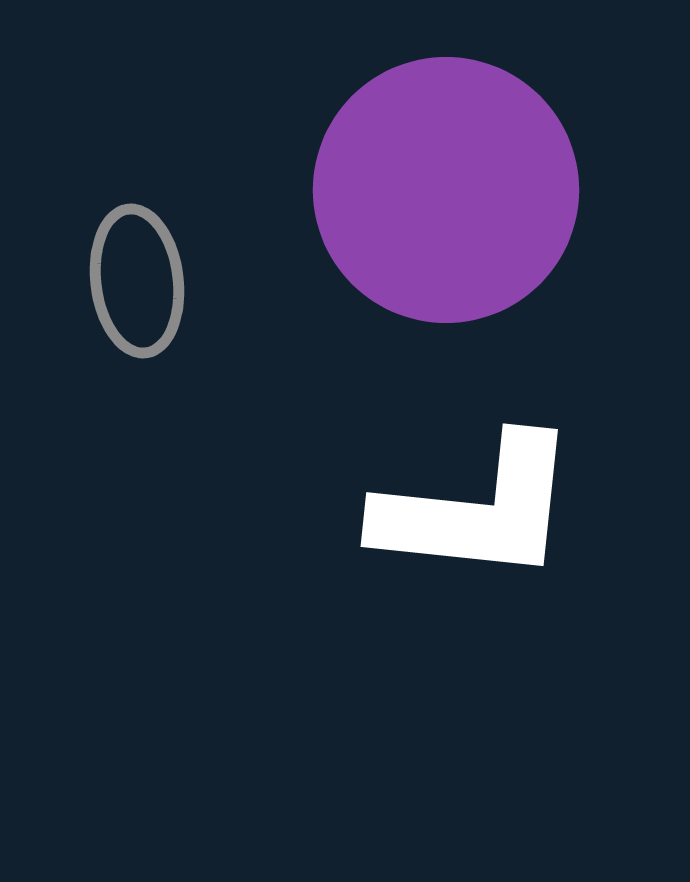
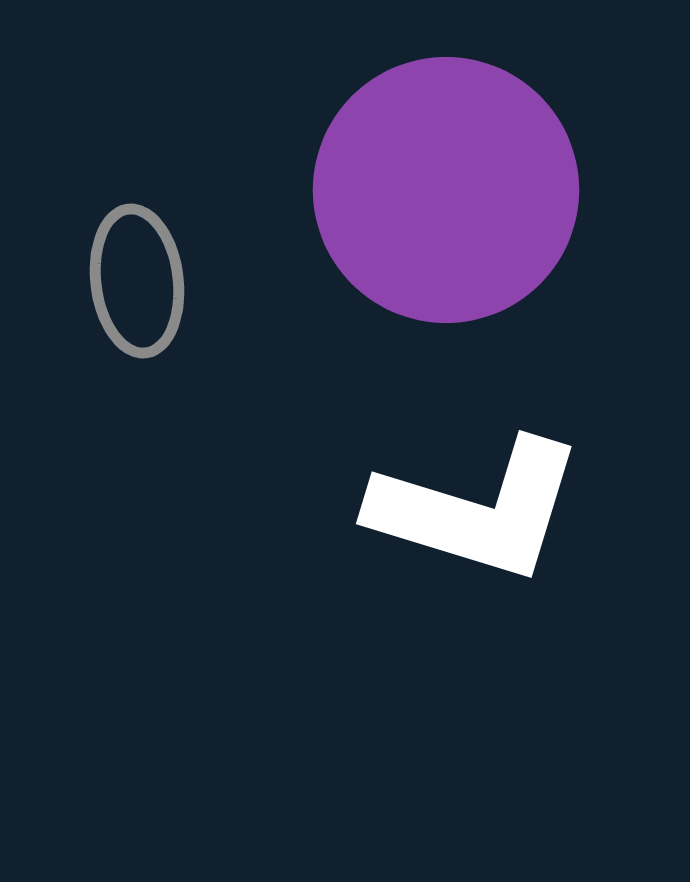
white L-shape: rotated 11 degrees clockwise
